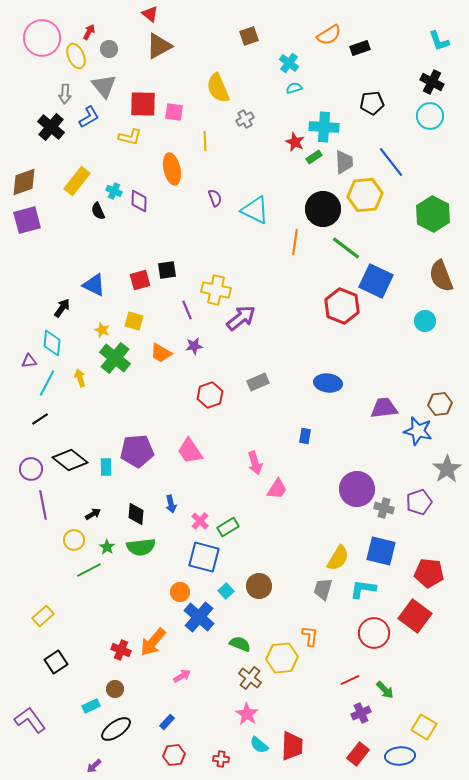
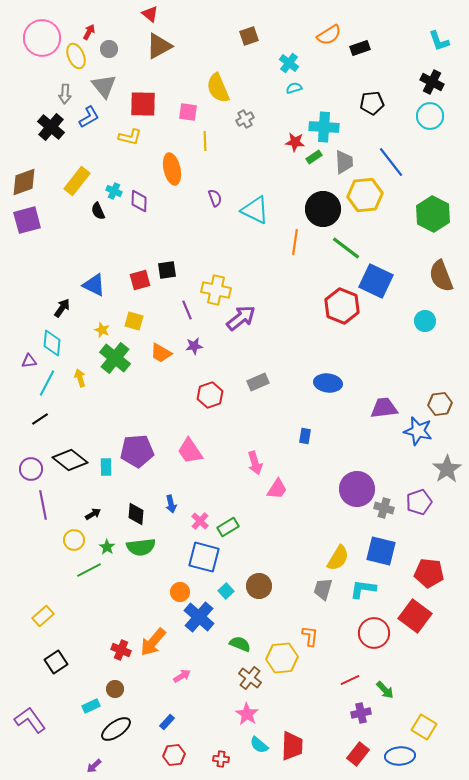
pink square at (174, 112): moved 14 px right
red star at (295, 142): rotated 18 degrees counterclockwise
purple cross at (361, 713): rotated 12 degrees clockwise
